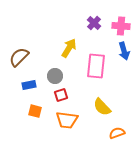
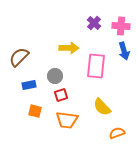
yellow arrow: rotated 60 degrees clockwise
